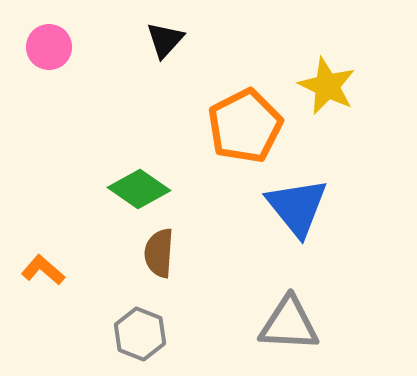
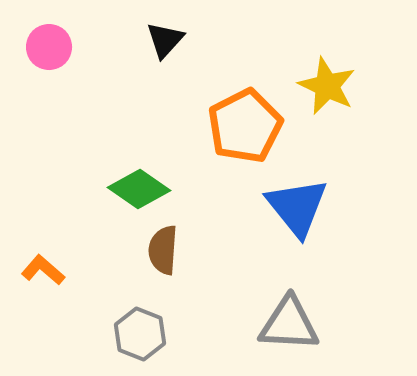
brown semicircle: moved 4 px right, 3 px up
